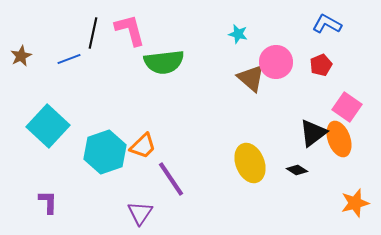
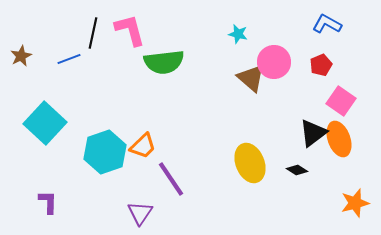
pink circle: moved 2 px left
pink square: moved 6 px left, 6 px up
cyan square: moved 3 px left, 3 px up
